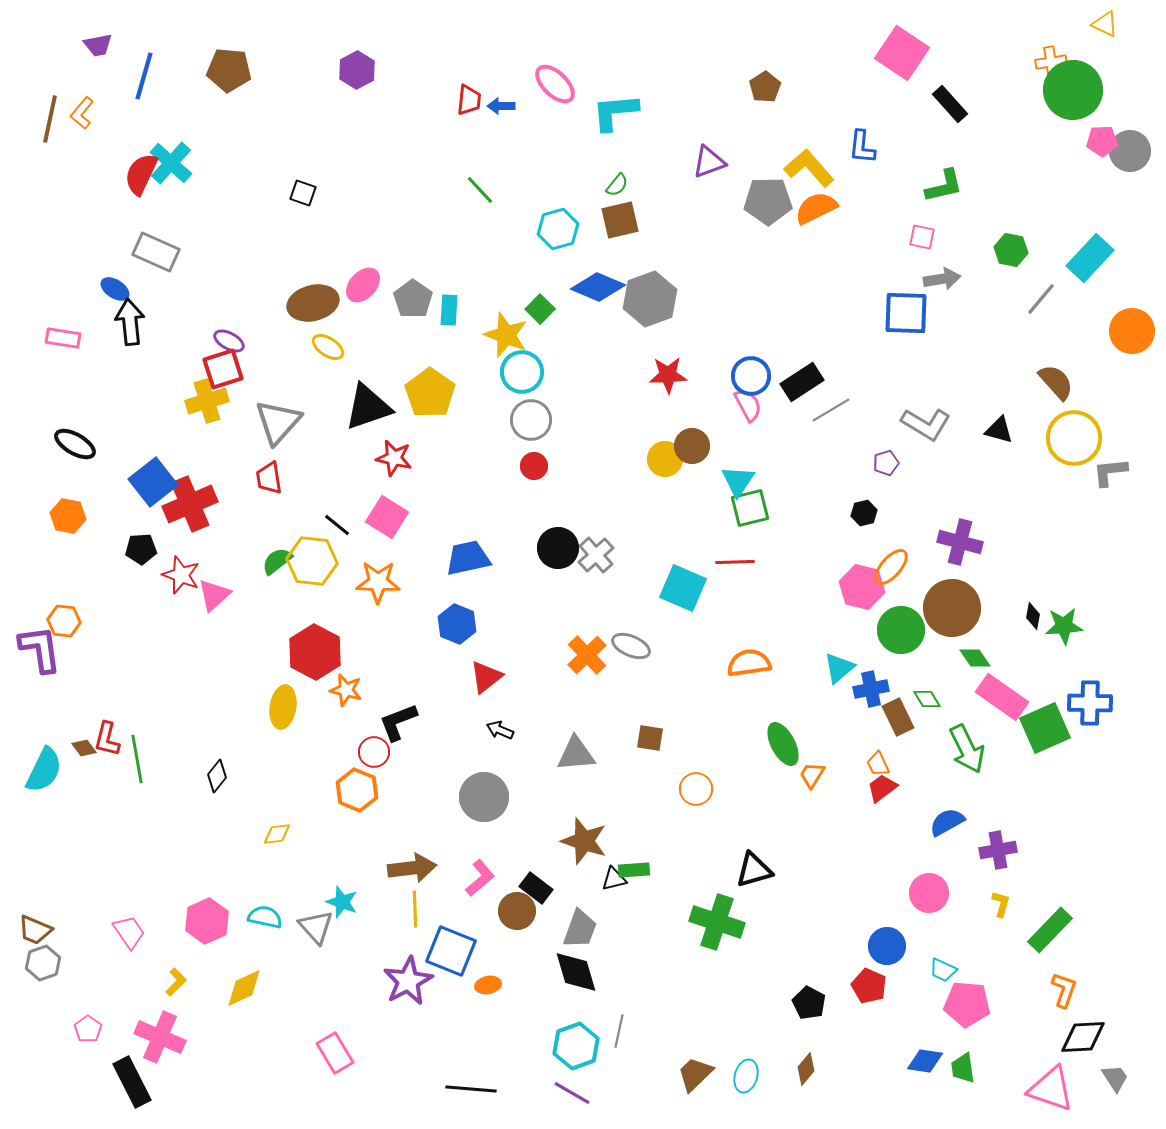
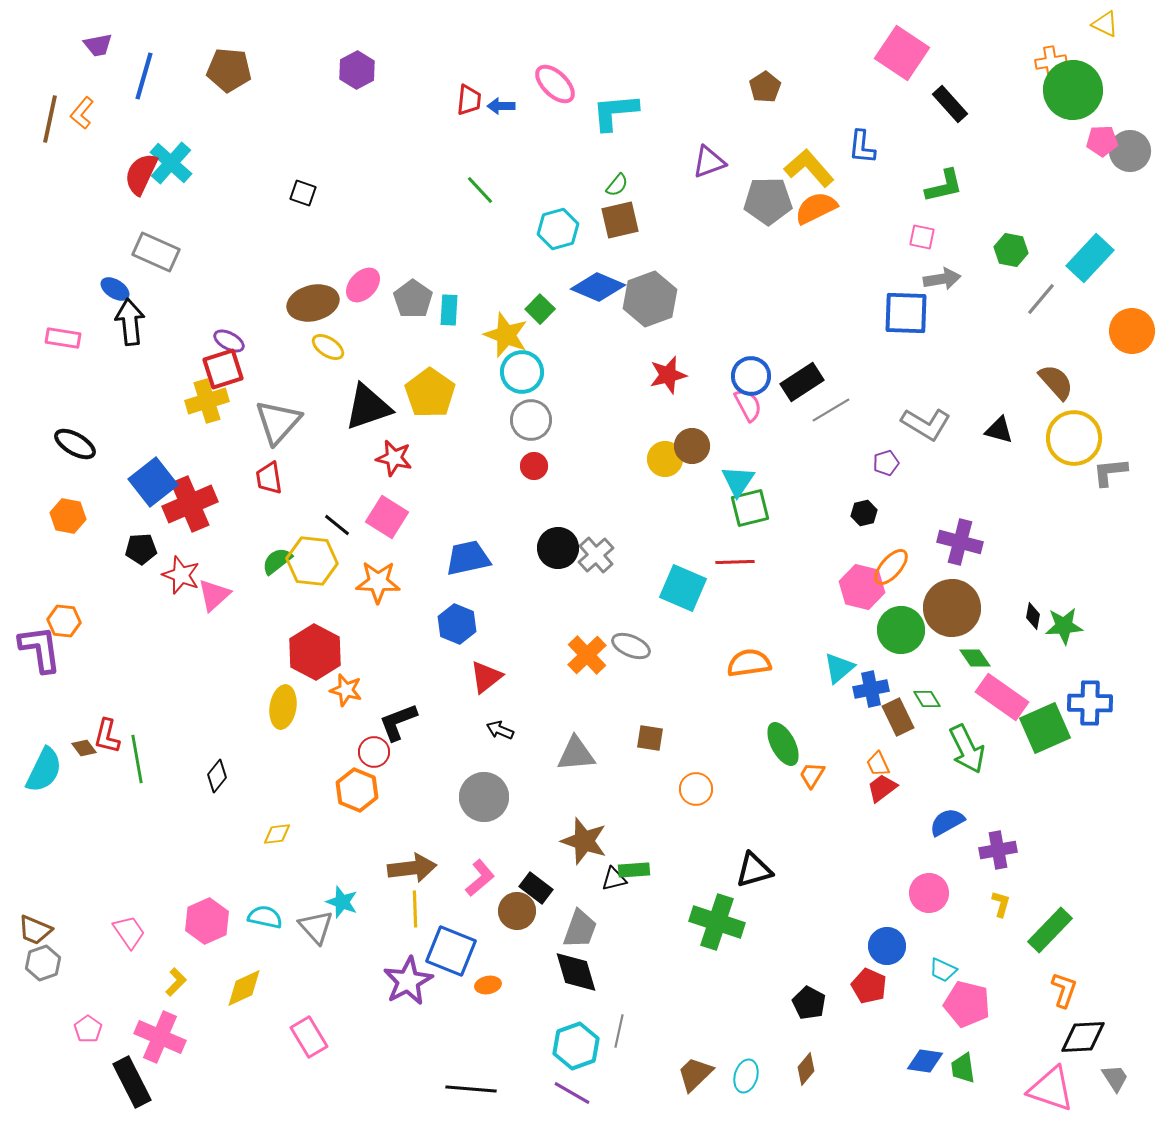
red star at (668, 375): rotated 12 degrees counterclockwise
red L-shape at (107, 739): moved 3 px up
pink pentagon at (967, 1004): rotated 9 degrees clockwise
pink rectangle at (335, 1053): moved 26 px left, 16 px up
